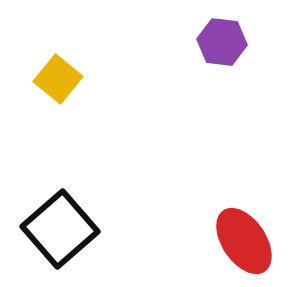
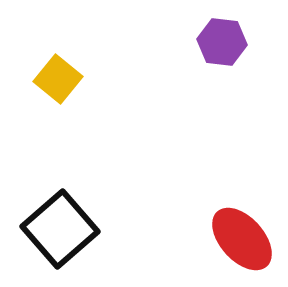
red ellipse: moved 2 px left, 2 px up; rotated 8 degrees counterclockwise
